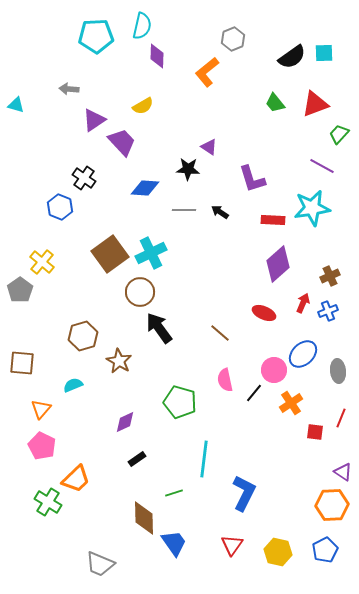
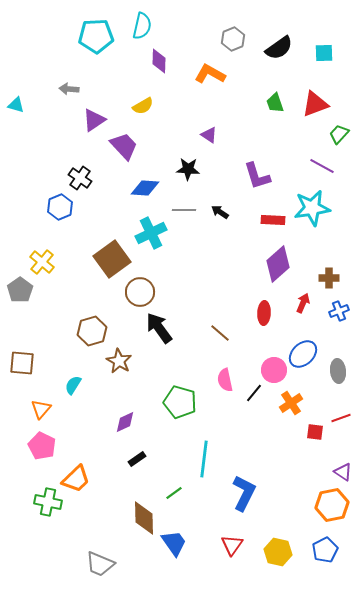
purple diamond at (157, 56): moved 2 px right, 5 px down
black semicircle at (292, 57): moved 13 px left, 9 px up
orange L-shape at (207, 72): moved 3 px right, 2 px down; rotated 68 degrees clockwise
green trapezoid at (275, 103): rotated 20 degrees clockwise
purple trapezoid at (122, 142): moved 2 px right, 4 px down
purple triangle at (209, 147): moved 12 px up
black cross at (84, 178): moved 4 px left
purple L-shape at (252, 179): moved 5 px right, 3 px up
blue hexagon at (60, 207): rotated 15 degrees clockwise
cyan cross at (151, 253): moved 20 px up
brown square at (110, 254): moved 2 px right, 5 px down
brown cross at (330, 276): moved 1 px left, 2 px down; rotated 24 degrees clockwise
blue cross at (328, 311): moved 11 px right
red ellipse at (264, 313): rotated 70 degrees clockwise
brown hexagon at (83, 336): moved 9 px right, 5 px up
cyan semicircle at (73, 385): rotated 36 degrees counterclockwise
red line at (341, 418): rotated 48 degrees clockwise
green line at (174, 493): rotated 18 degrees counterclockwise
green cross at (48, 502): rotated 20 degrees counterclockwise
orange hexagon at (332, 505): rotated 8 degrees counterclockwise
